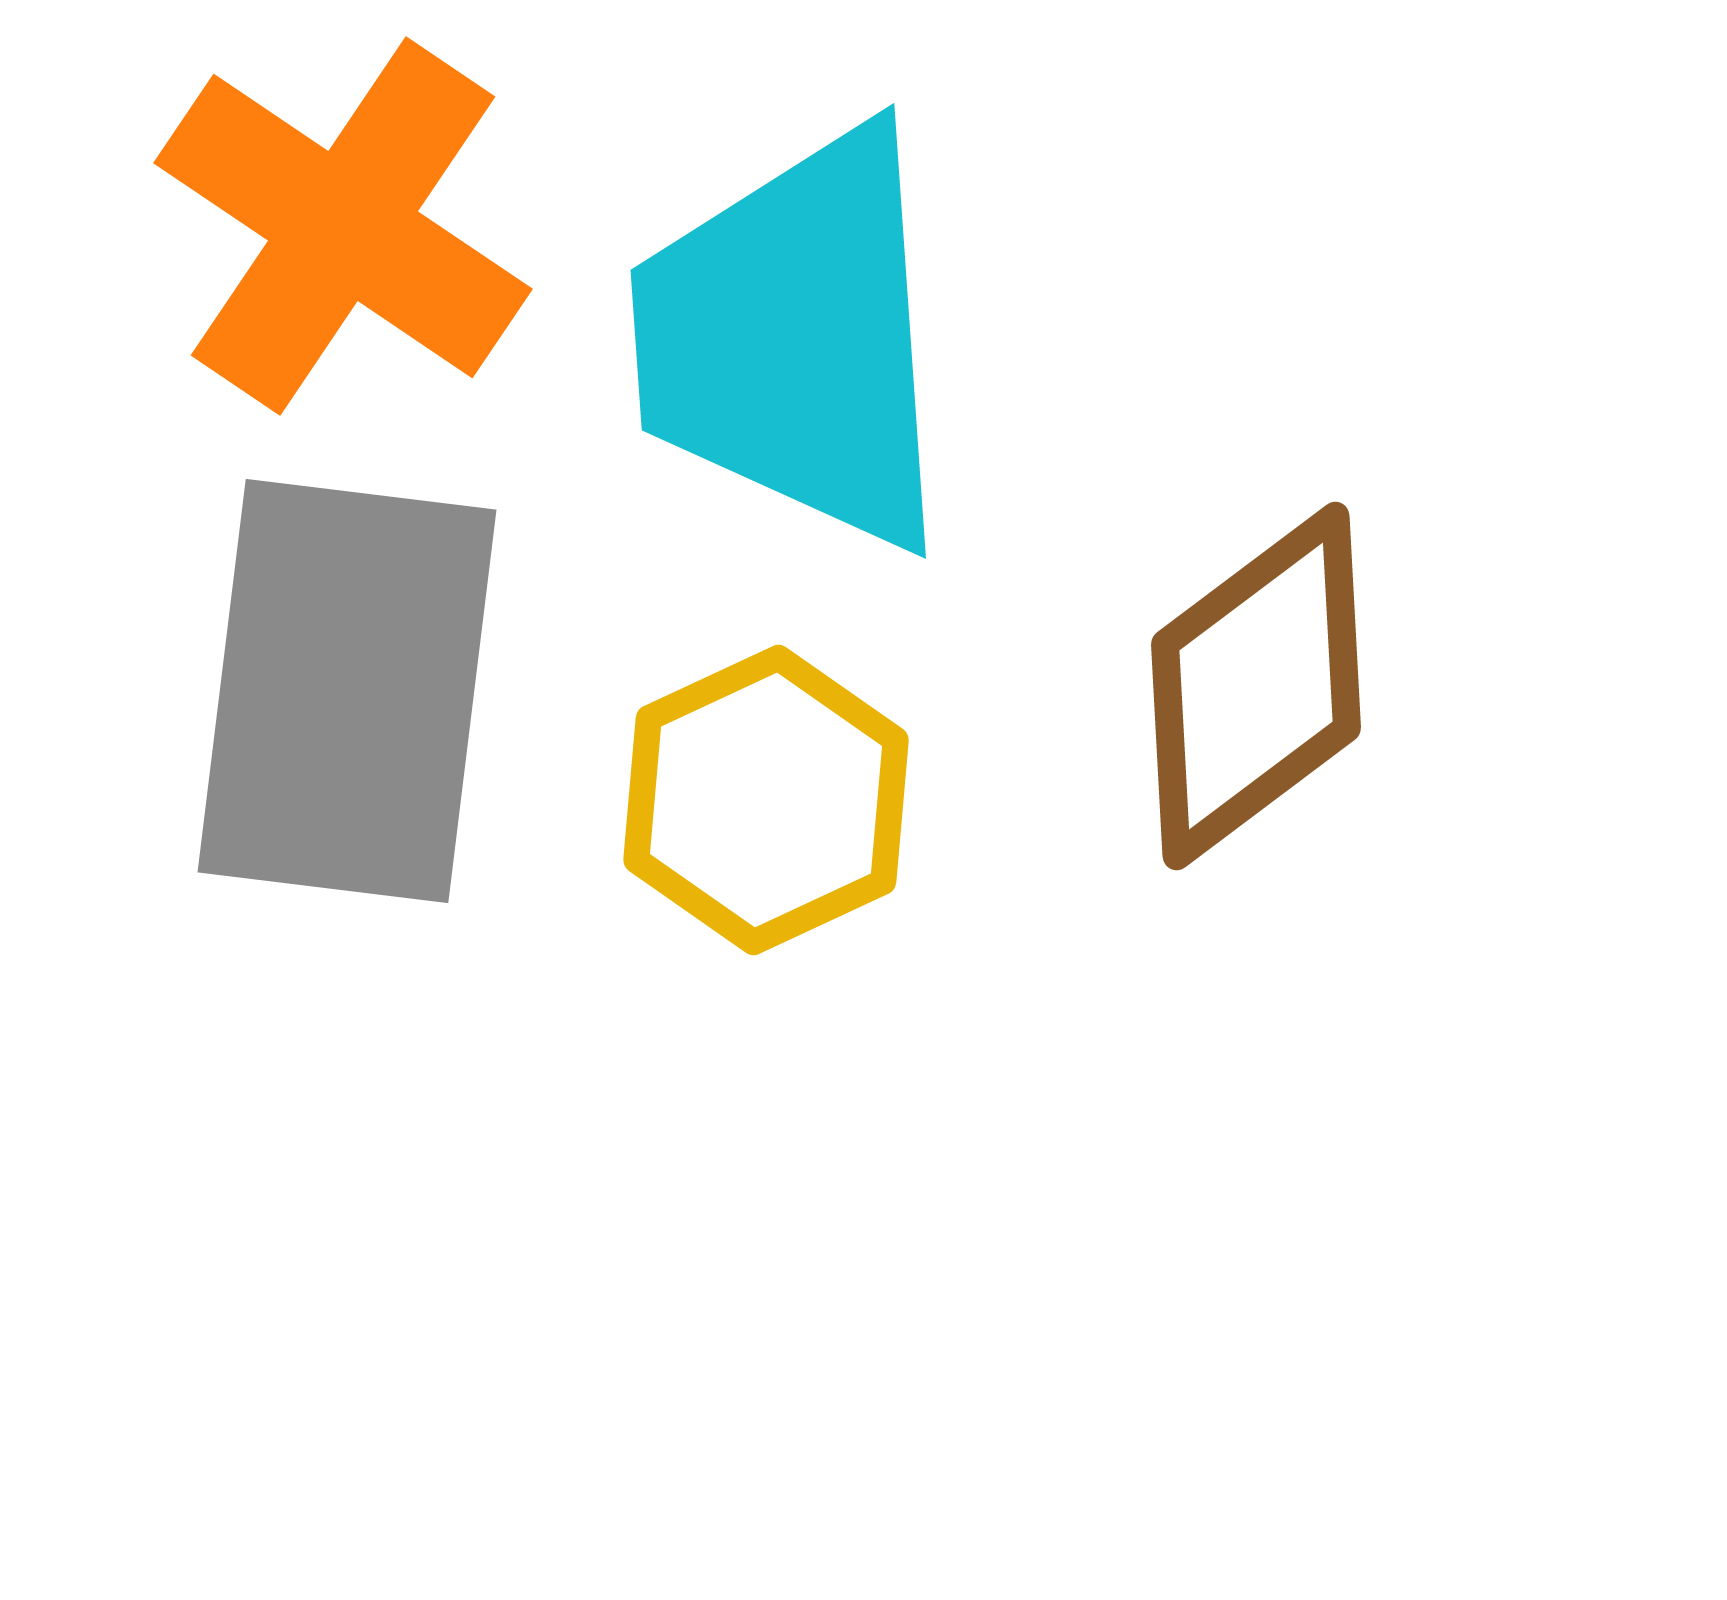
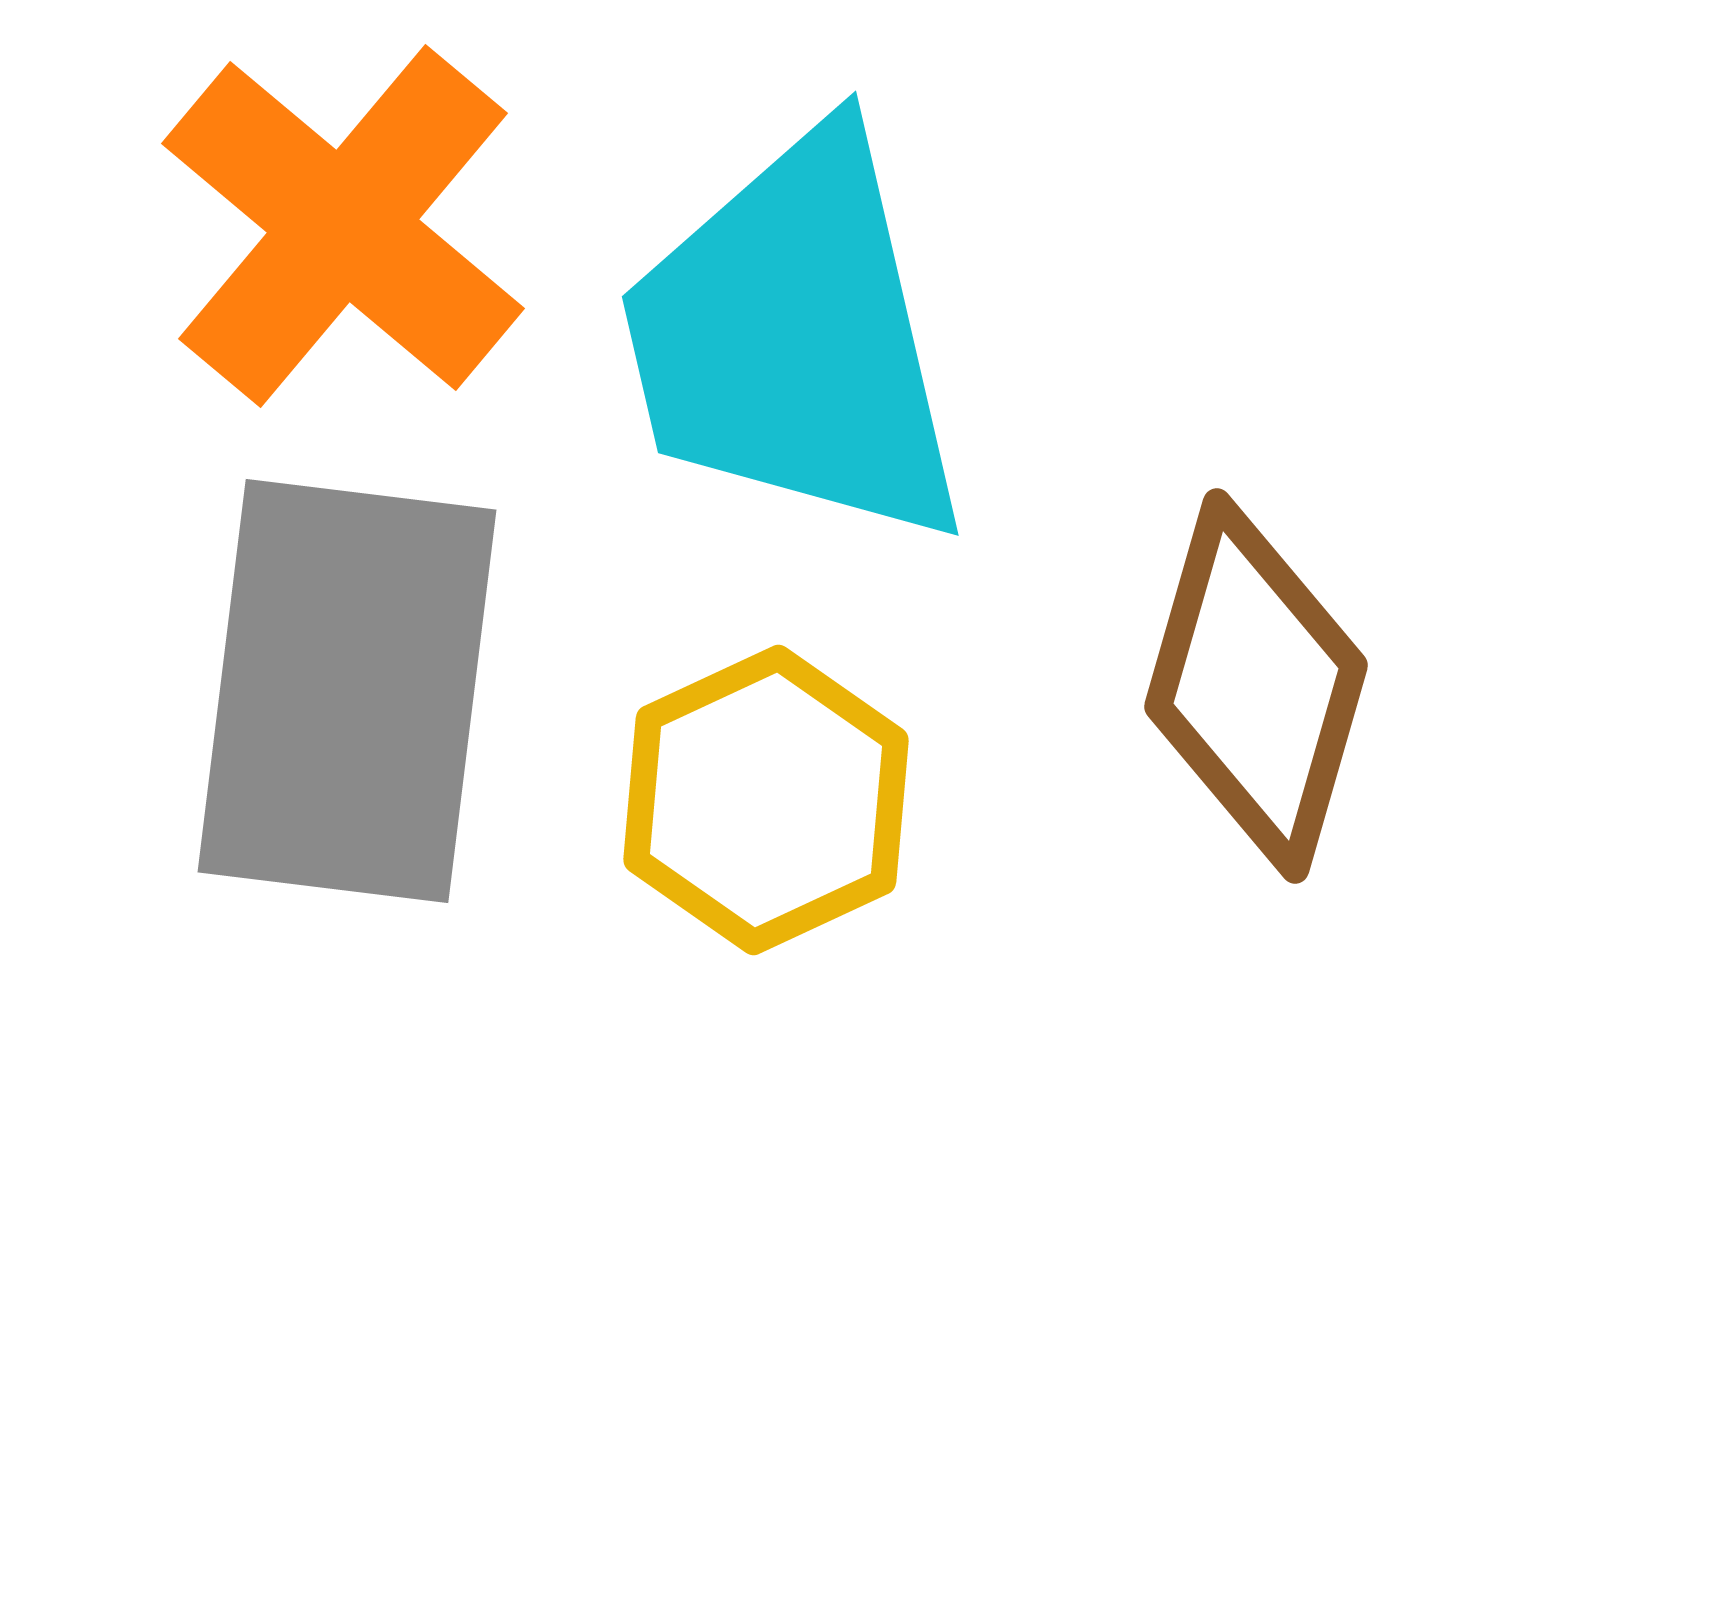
orange cross: rotated 6 degrees clockwise
cyan trapezoid: rotated 9 degrees counterclockwise
brown diamond: rotated 37 degrees counterclockwise
